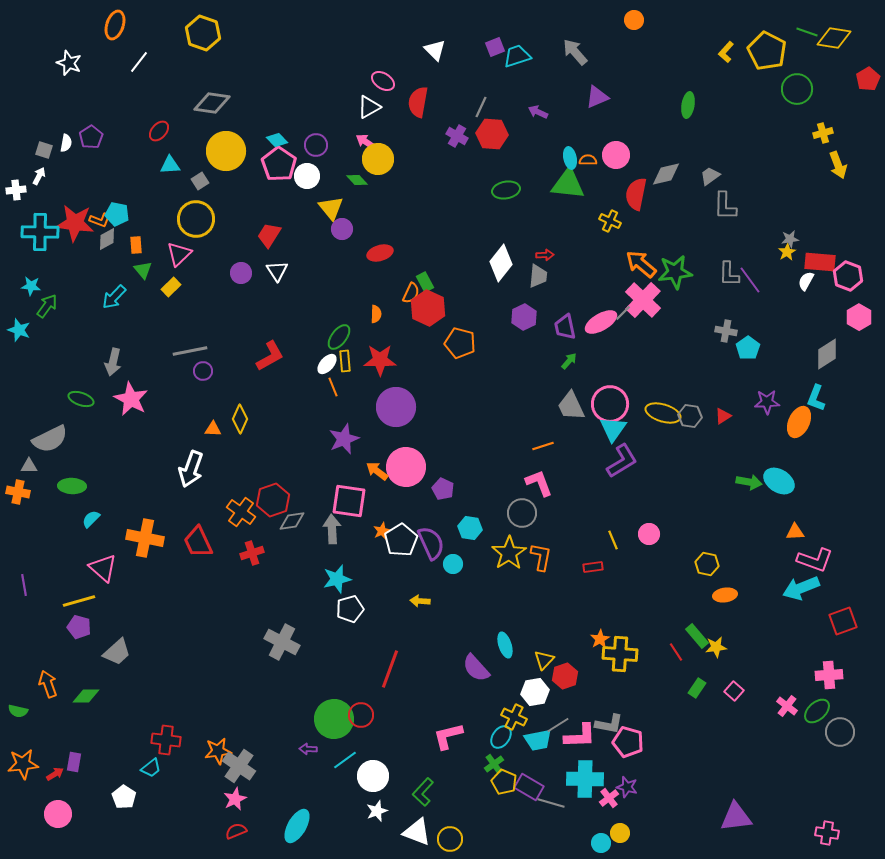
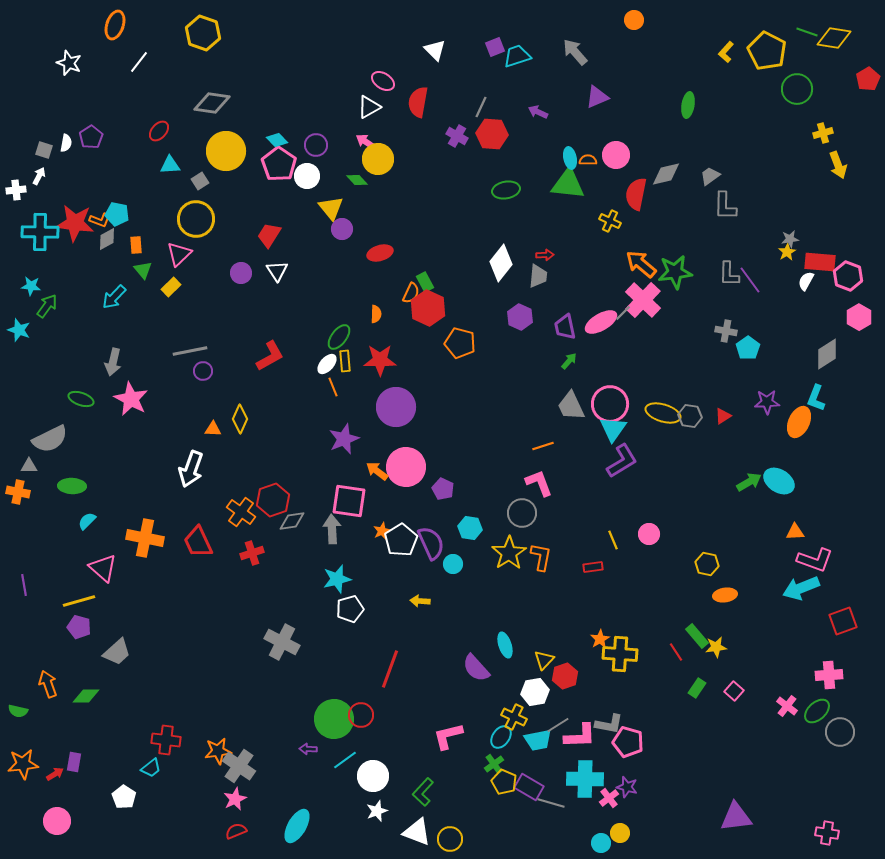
purple hexagon at (524, 317): moved 4 px left; rotated 10 degrees counterclockwise
green arrow at (749, 482): rotated 40 degrees counterclockwise
cyan semicircle at (91, 519): moved 4 px left, 2 px down
pink circle at (58, 814): moved 1 px left, 7 px down
